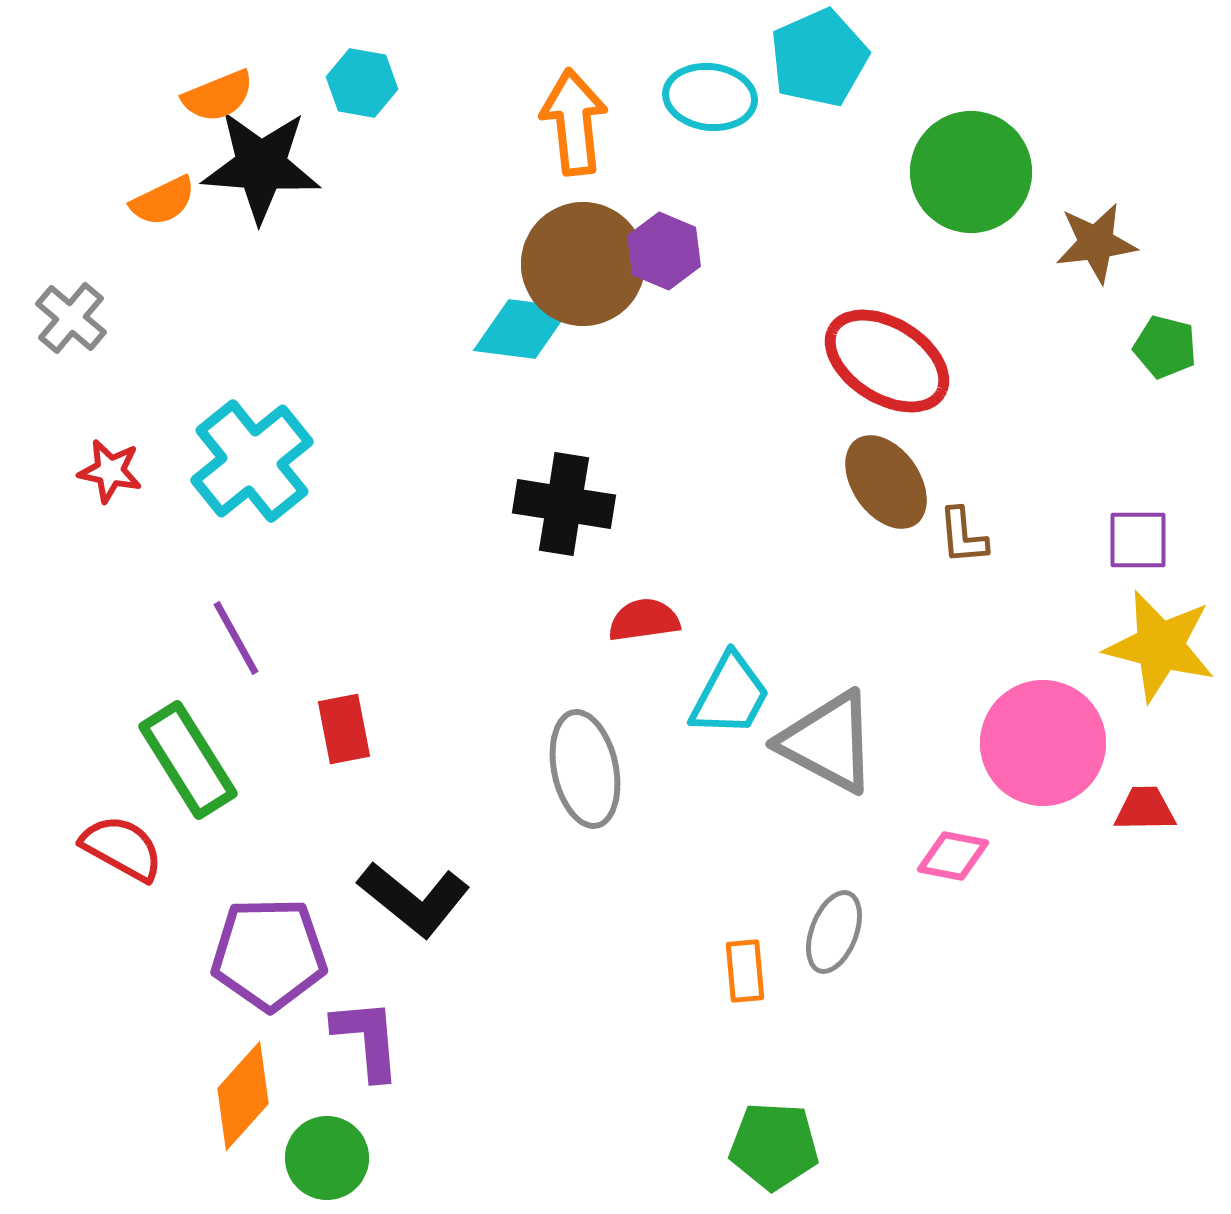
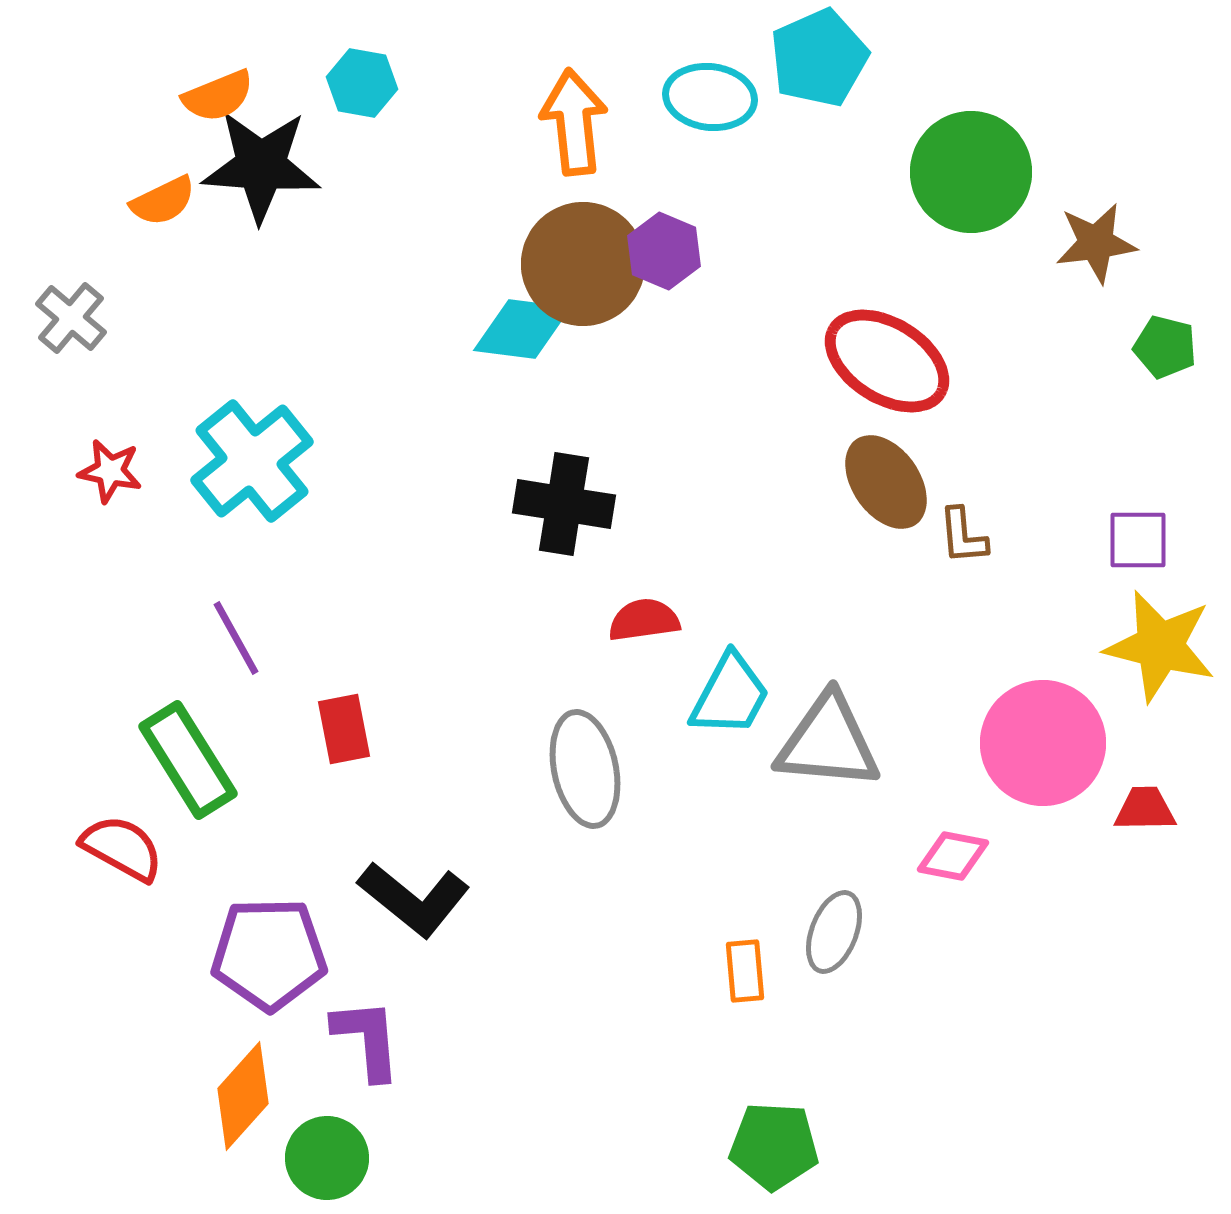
gray triangle at (828, 742): rotated 23 degrees counterclockwise
